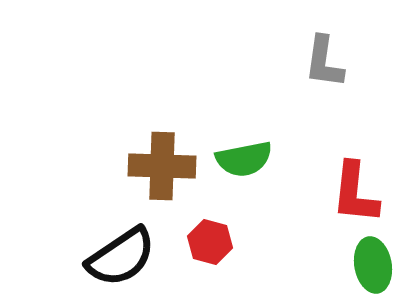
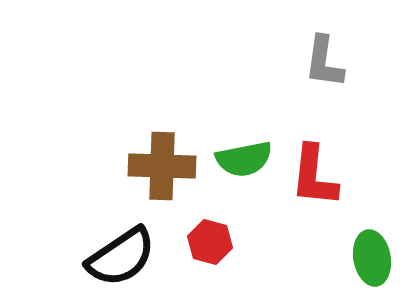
red L-shape: moved 41 px left, 17 px up
green ellipse: moved 1 px left, 7 px up
